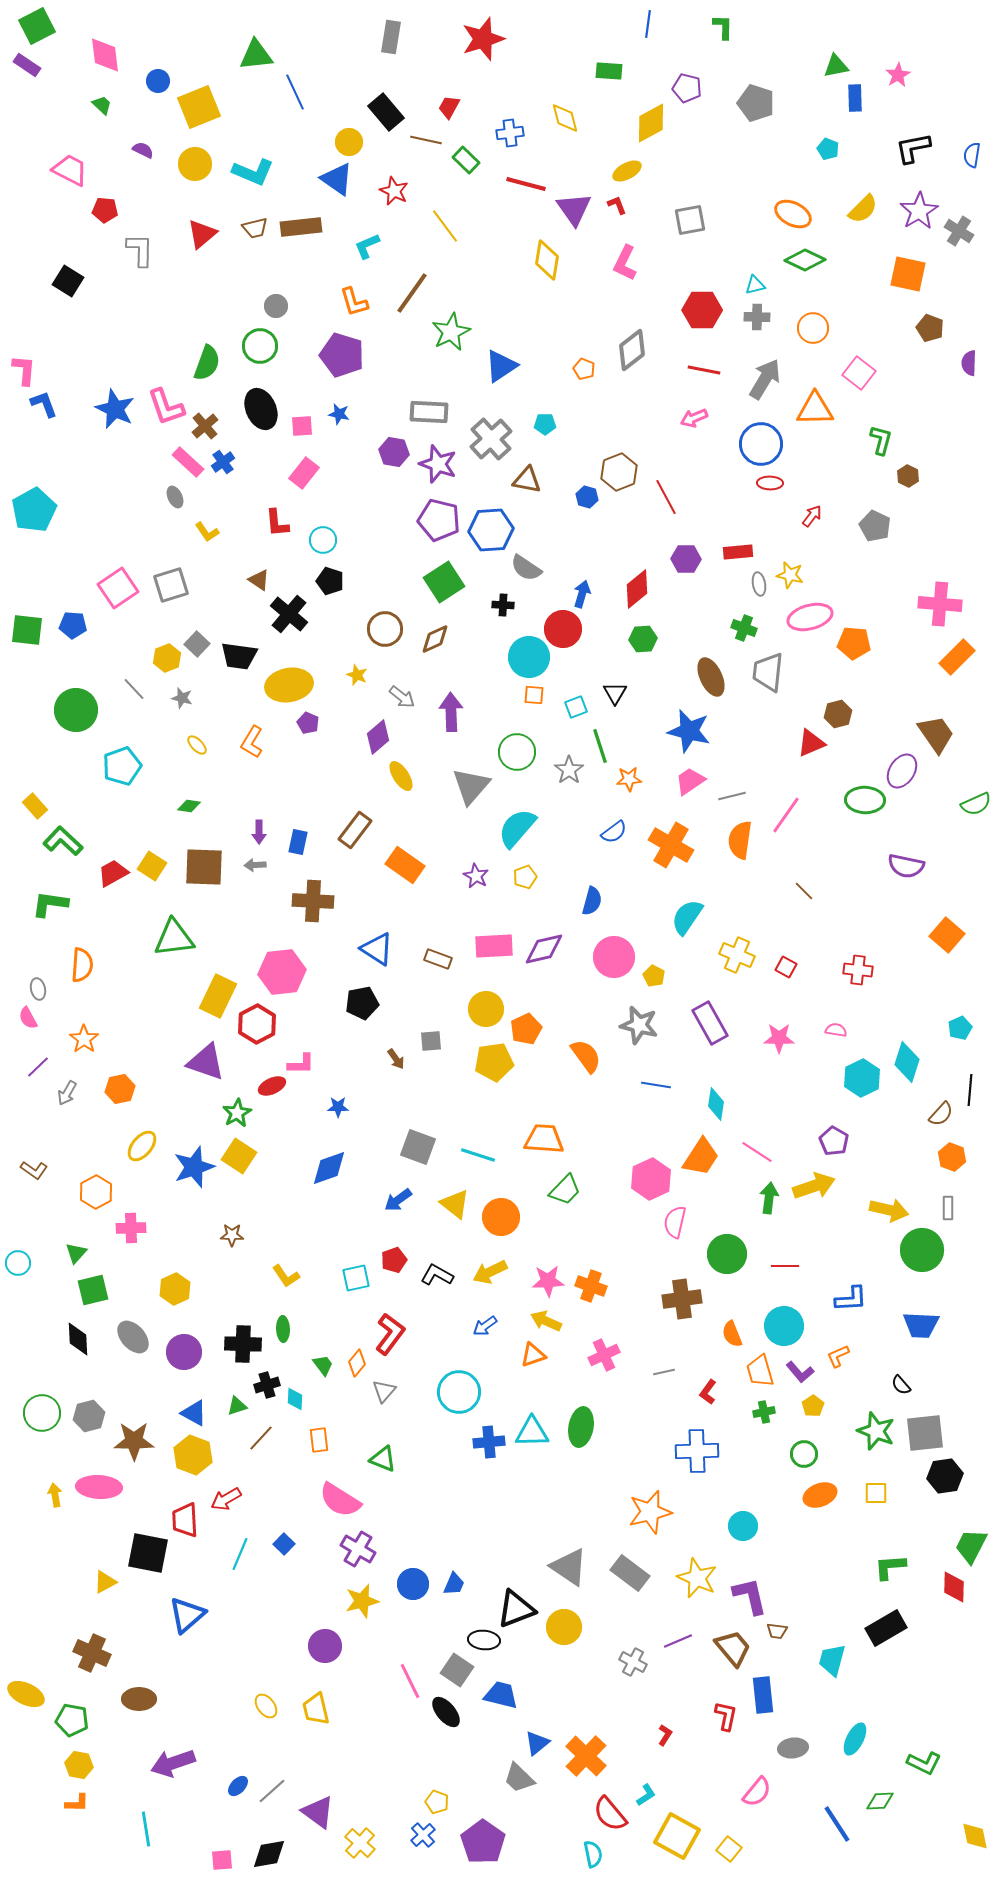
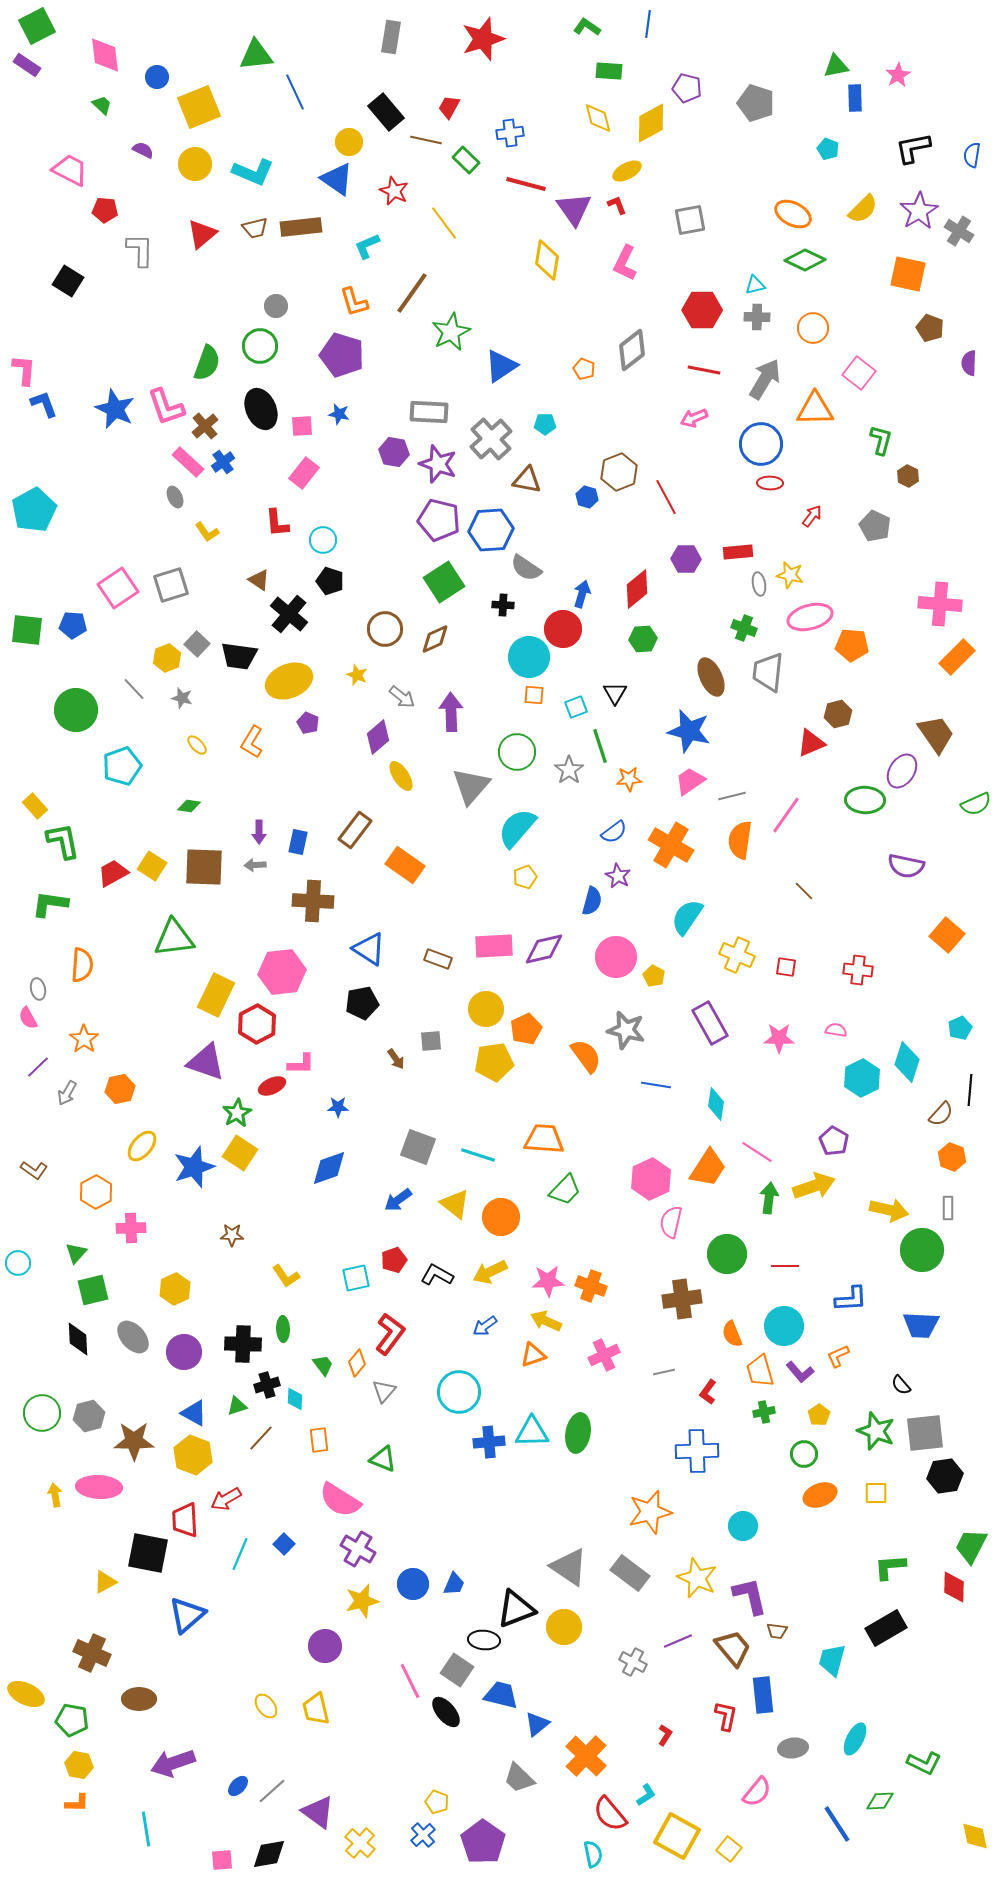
green L-shape at (723, 27): moved 136 px left; rotated 56 degrees counterclockwise
blue circle at (158, 81): moved 1 px left, 4 px up
yellow diamond at (565, 118): moved 33 px right
yellow line at (445, 226): moved 1 px left, 3 px up
orange pentagon at (854, 643): moved 2 px left, 2 px down
yellow ellipse at (289, 685): moved 4 px up; rotated 12 degrees counterclockwise
green L-shape at (63, 841): rotated 36 degrees clockwise
purple star at (476, 876): moved 142 px right
blue triangle at (377, 949): moved 8 px left
pink circle at (614, 957): moved 2 px right
red square at (786, 967): rotated 20 degrees counterclockwise
yellow rectangle at (218, 996): moved 2 px left, 1 px up
gray star at (639, 1025): moved 13 px left, 5 px down
yellow square at (239, 1156): moved 1 px right, 3 px up
orange trapezoid at (701, 1157): moved 7 px right, 11 px down
pink semicircle at (675, 1222): moved 4 px left
yellow pentagon at (813, 1406): moved 6 px right, 9 px down
green ellipse at (581, 1427): moved 3 px left, 6 px down
blue triangle at (537, 1743): moved 19 px up
